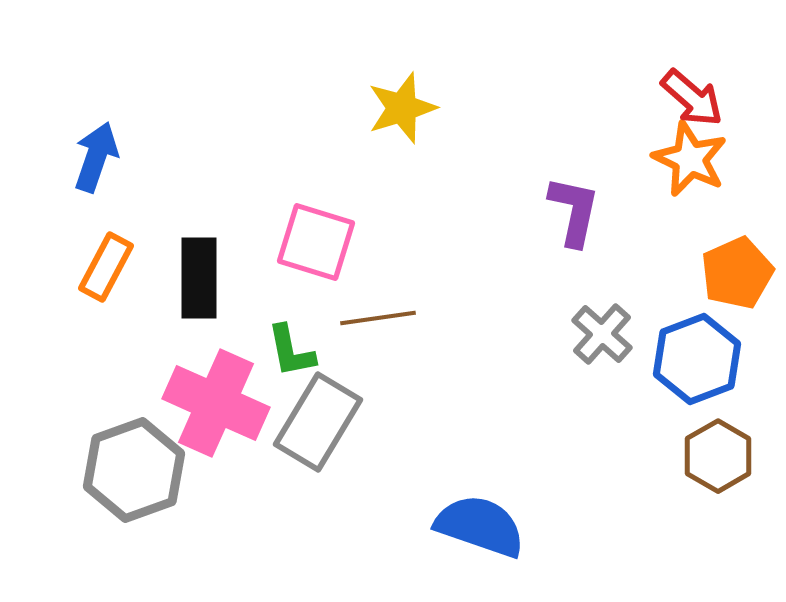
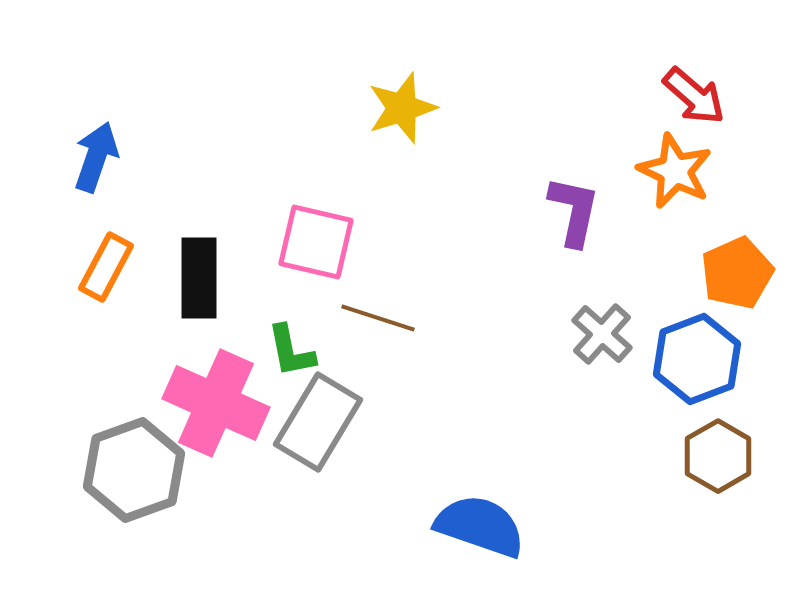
red arrow: moved 2 px right, 2 px up
orange star: moved 15 px left, 12 px down
pink square: rotated 4 degrees counterclockwise
brown line: rotated 26 degrees clockwise
